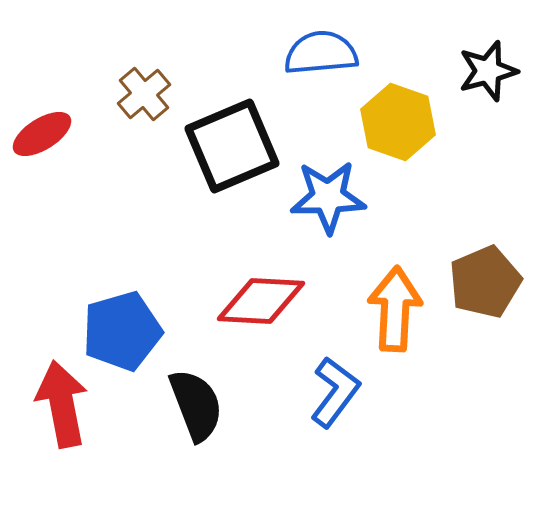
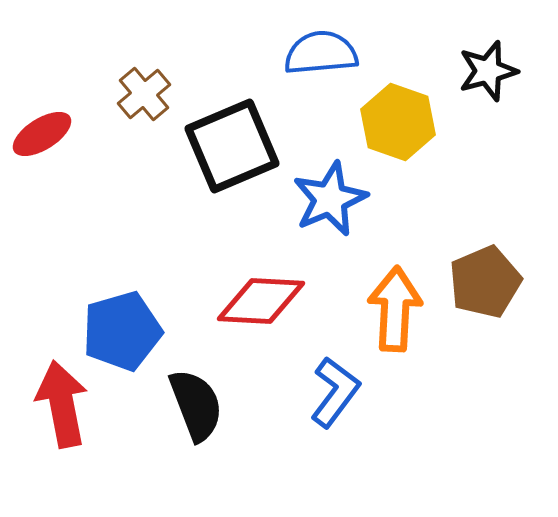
blue star: moved 2 px right, 2 px down; rotated 22 degrees counterclockwise
